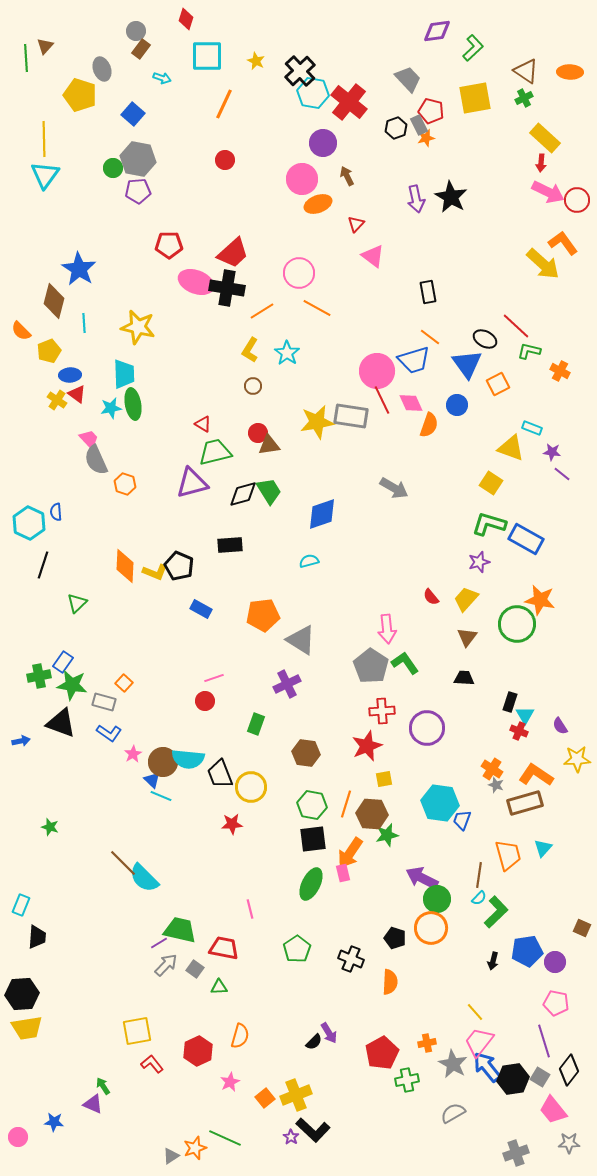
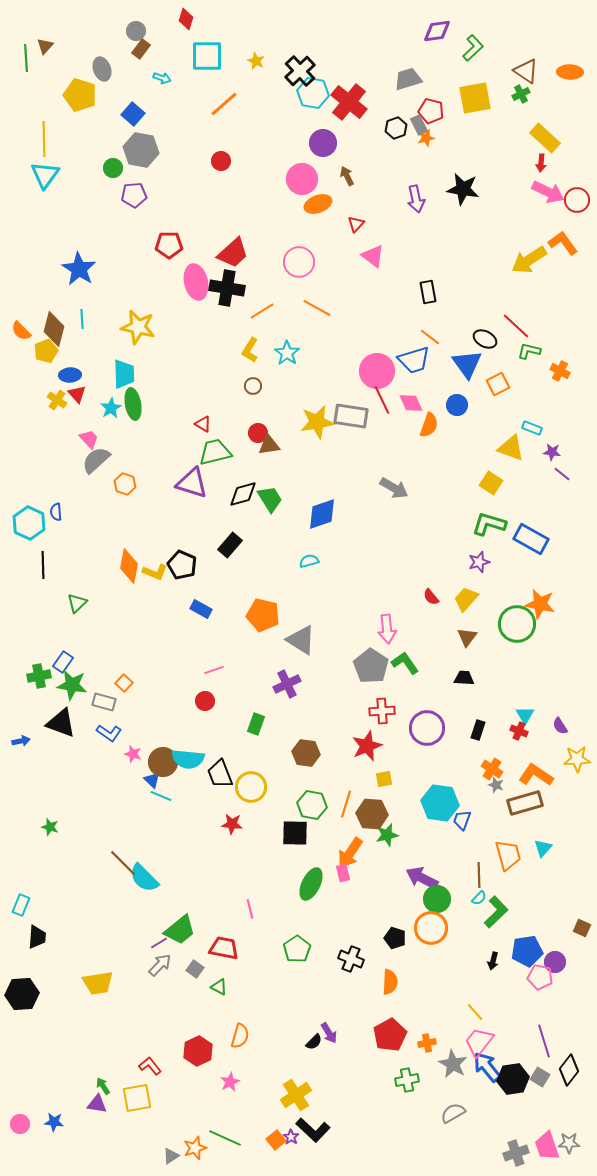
gray trapezoid at (408, 79): rotated 64 degrees counterclockwise
green cross at (524, 98): moved 3 px left, 4 px up
orange line at (224, 104): rotated 24 degrees clockwise
gray hexagon at (138, 159): moved 3 px right, 9 px up
red circle at (225, 160): moved 4 px left, 1 px down
purple pentagon at (138, 191): moved 4 px left, 4 px down
black star at (451, 197): moved 12 px right, 8 px up; rotated 20 degrees counterclockwise
yellow arrow at (543, 264): moved 14 px left, 4 px up; rotated 105 degrees clockwise
pink circle at (299, 273): moved 11 px up
pink ellipse at (196, 282): rotated 56 degrees clockwise
brown diamond at (54, 301): moved 28 px down
cyan line at (84, 323): moved 2 px left, 4 px up
yellow pentagon at (49, 351): moved 3 px left
red triangle at (77, 394): rotated 12 degrees clockwise
cyan star at (111, 408): rotated 20 degrees counterclockwise
gray semicircle at (96, 460): rotated 72 degrees clockwise
purple triangle at (192, 483): rotated 32 degrees clockwise
green trapezoid at (269, 491): moved 1 px right, 8 px down
blue rectangle at (526, 539): moved 5 px right
black rectangle at (230, 545): rotated 45 degrees counterclockwise
black line at (43, 565): rotated 20 degrees counterclockwise
orange diamond at (125, 566): moved 4 px right; rotated 8 degrees clockwise
black pentagon at (179, 566): moved 3 px right, 1 px up
orange star at (540, 600): moved 4 px down
orange pentagon at (263, 615): rotated 20 degrees clockwise
pink line at (214, 678): moved 8 px up
black rectangle at (510, 702): moved 32 px left, 28 px down
pink star at (133, 754): rotated 24 degrees counterclockwise
red star at (232, 824): rotated 10 degrees clockwise
black square at (313, 839): moved 18 px left, 6 px up; rotated 8 degrees clockwise
brown line at (479, 875): rotated 10 degrees counterclockwise
green trapezoid at (180, 930): rotated 128 degrees clockwise
gray arrow at (166, 965): moved 6 px left
green triangle at (219, 987): rotated 30 degrees clockwise
pink pentagon at (556, 1003): moved 16 px left, 26 px up
yellow trapezoid at (27, 1028): moved 71 px right, 45 px up
yellow square at (137, 1031): moved 67 px down
red pentagon at (382, 1053): moved 8 px right, 18 px up
red L-shape at (152, 1064): moved 2 px left, 2 px down
yellow cross at (296, 1095): rotated 12 degrees counterclockwise
orange square at (265, 1098): moved 11 px right, 42 px down
purple triangle at (93, 1104): moved 4 px right; rotated 15 degrees counterclockwise
pink trapezoid at (553, 1110): moved 6 px left, 36 px down; rotated 20 degrees clockwise
pink circle at (18, 1137): moved 2 px right, 13 px up
